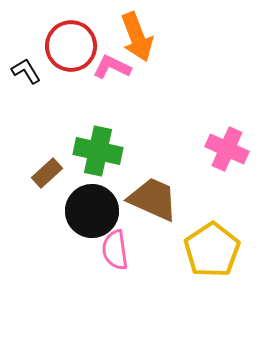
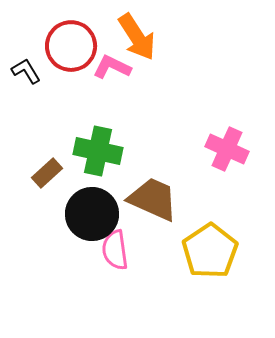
orange arrow: rotated 12 degrees counterclockwise
black circle: moved 3 px down
yellow pentagon: moved 2 px left, 1 px down
